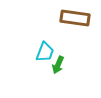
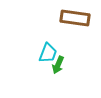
cyan trapezoid: moved 3 px right, 1 px down
